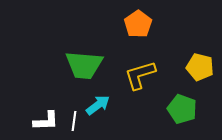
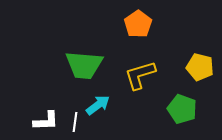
white line: moved 1 px right, 1 px down
